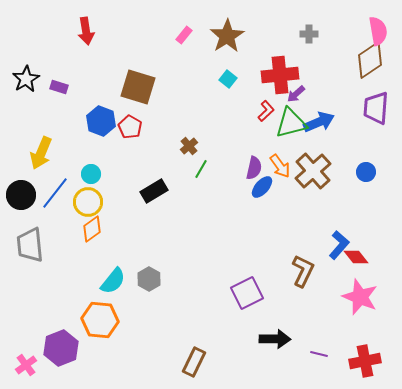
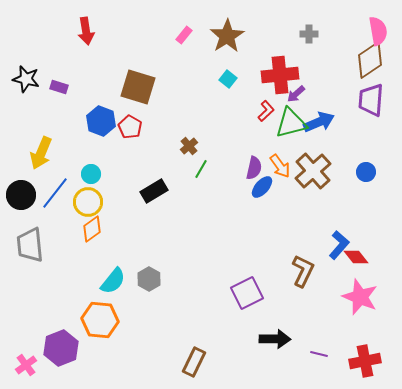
black star at (26, 79): rotated 28 degrees counterclockwise
purple trapezoid at (376, 108): moved 5 px left, 8 px up
